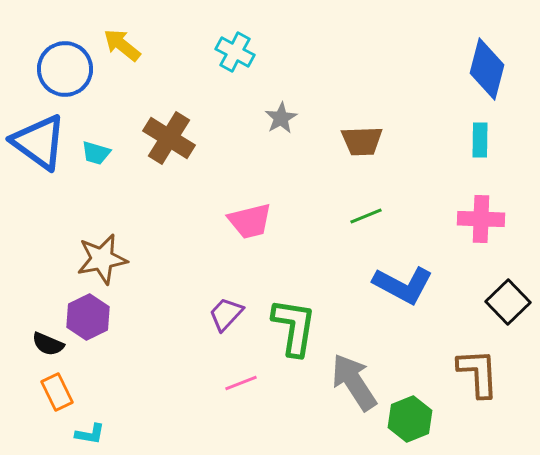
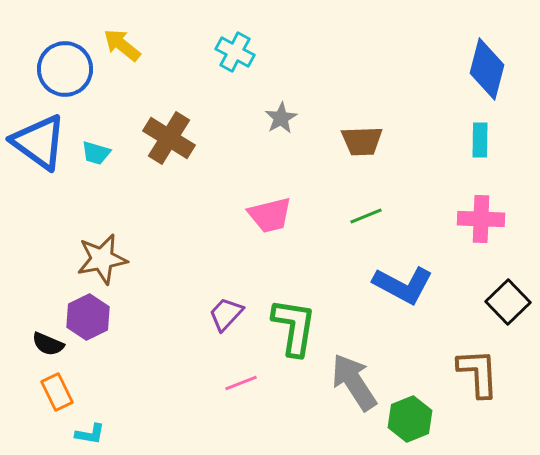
pink trapezoid: moved 20 px right, 6 px up
